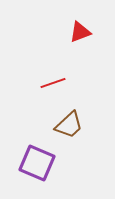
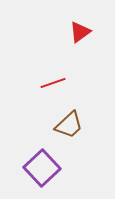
red triangle: rotated 15 degrees counterclockwise
purple square: moved 5 px right, 5 px down; rotated 24 degrees clockwise
